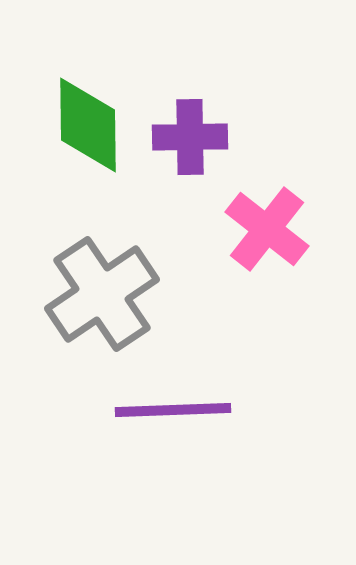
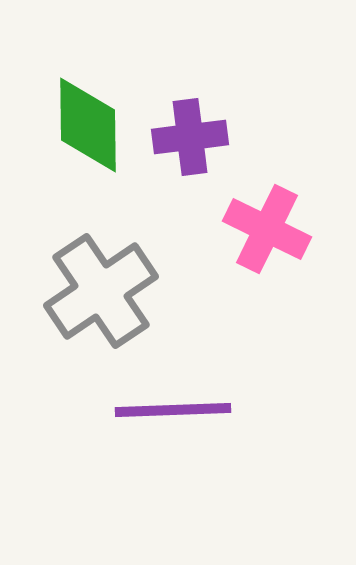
purple cross: rotated 6 degrees counterclockwise
pink cross: rotated 12 degrees counterclockwise
gray cross: moved 1 px left, 3 px up
